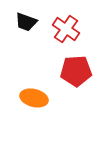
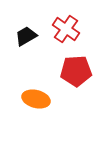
black trapezoid: moved 14 px down; rotated 130 degrees clockwise
orange ellipse: moved 2 px right, 1 px down
